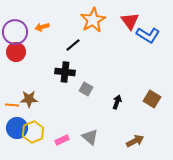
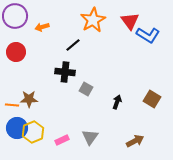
purple circle: moved 16 px up
gray triangle: rotated 24 degrees clockwise
